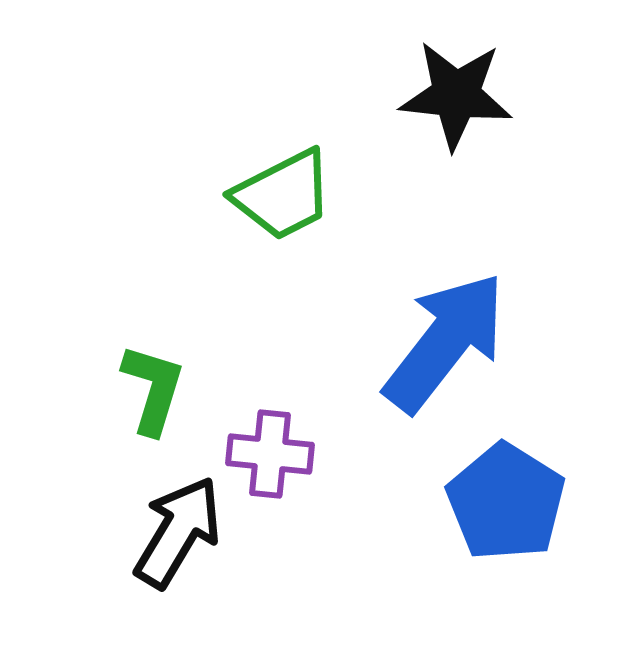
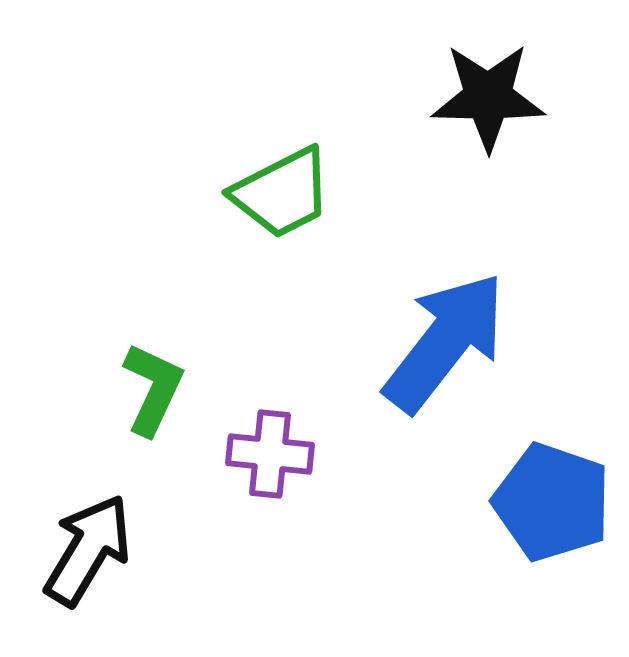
black star: moved 32 px right, 2 px down; rotated 5 degrees counterclockwise
green trapezoid: moved 1 px left, 2 px up
green L-shape: rotated 8 degrees clockwise
blue pentagon: moved 46 px right; rotated 13 degrees counterclockwise
black arrow: moved 90 px left, 18 px down
